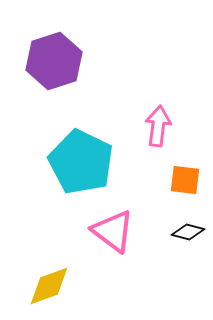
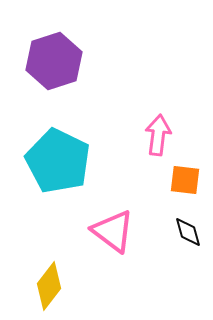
pink arrow: moved 9 px down
cyan pentagon: moved 23 px left, 1 px up
black diamond: rotated 60 degrees clockwise
yellow diamond: rotated 33 degrees counterclockwise
